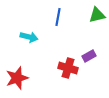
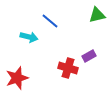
blue line: moved 8 px left, 4 px down; rotated 60 degrees counterclockwise
